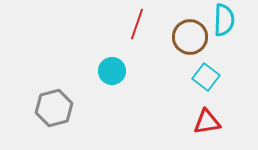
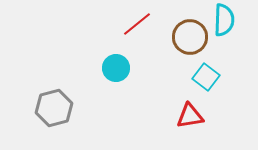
red line: rotated 32 degrees clockwise
cyan circle: moved 4 px right, 3 px up
red triangle: moved 17 px left, 6 px up
